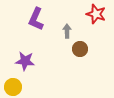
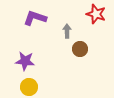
purple L-shape: moved 1 px left, 1 px up; rotated 85 degrees clockwise
yellow circle: moved 16 px right
